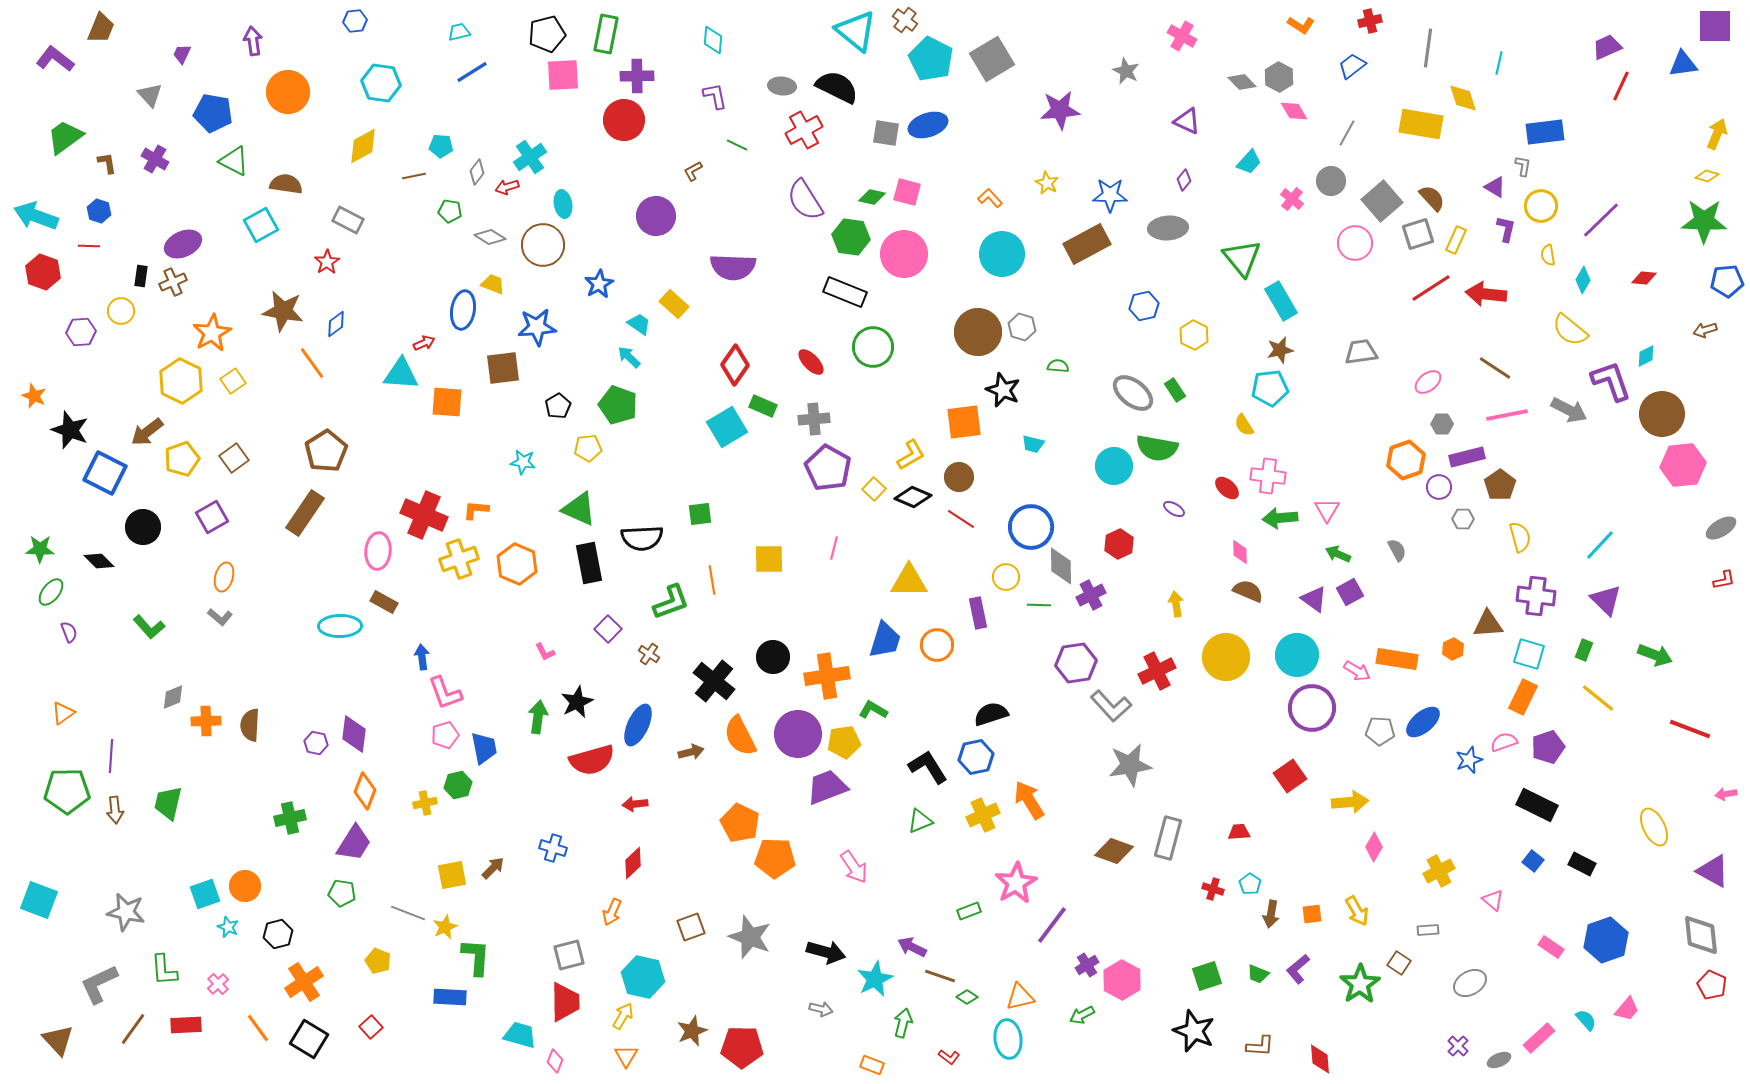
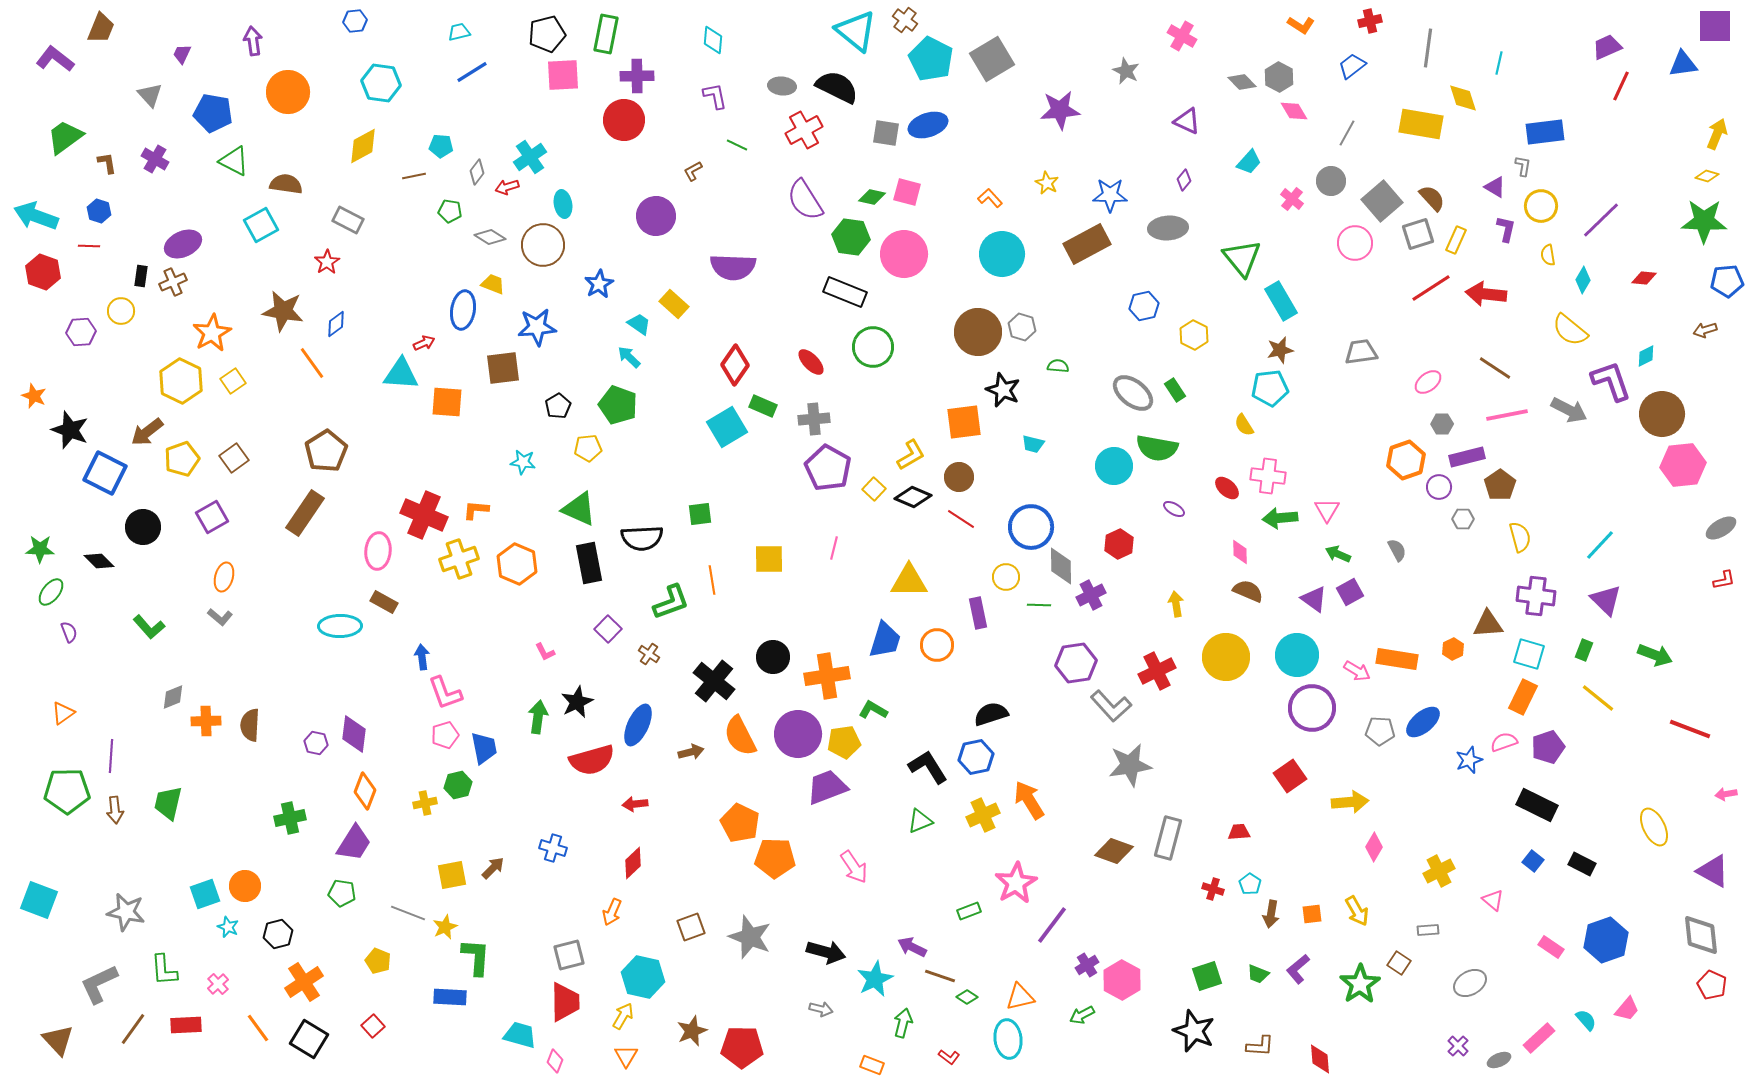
red square at (371, 1027): moved 2 px right, 1 px up
